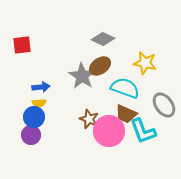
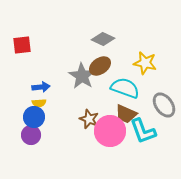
pink circle: moved 1 px right
